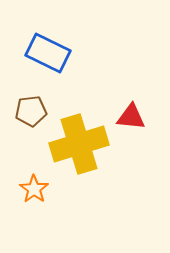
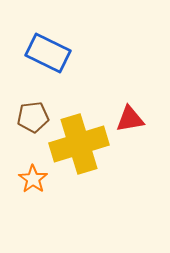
brown pentagon: moved 2 px right, 6 px down
red triangle: moved 1 px left, 2 px down; rotated 16 degrees counterclockwise
orange star: moved 1 px left, 10 px up
